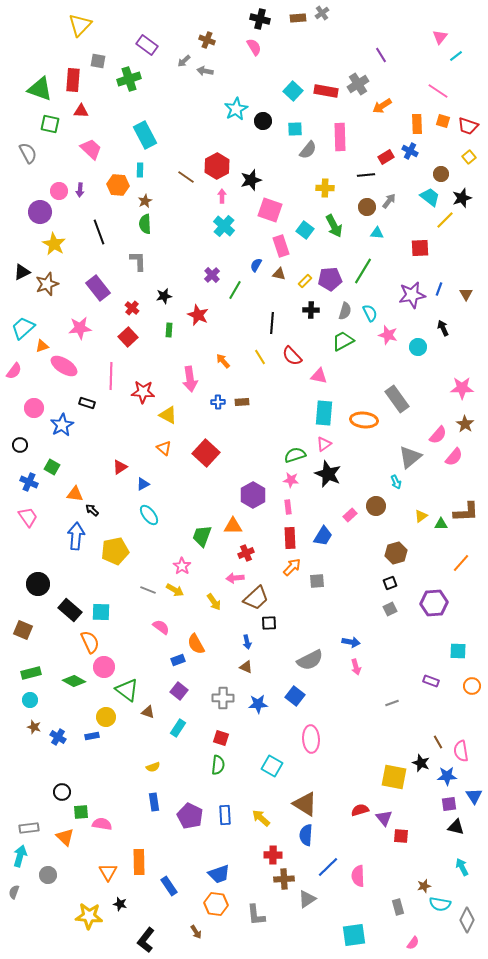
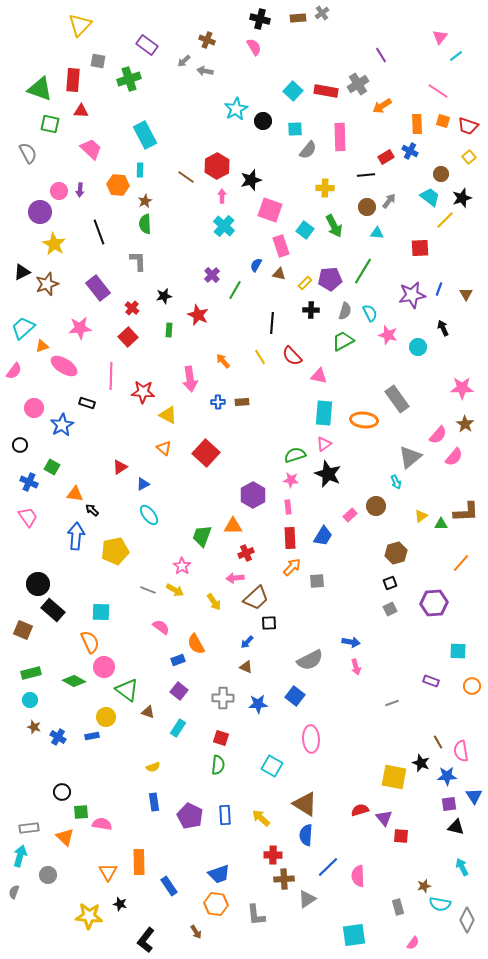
yellow rectangle at (305, 281): moved 2 px down
black rectangle at (70, 610): moved 17 px left
blue arrow at (247, 642): rotated 56 degrees clockwise
